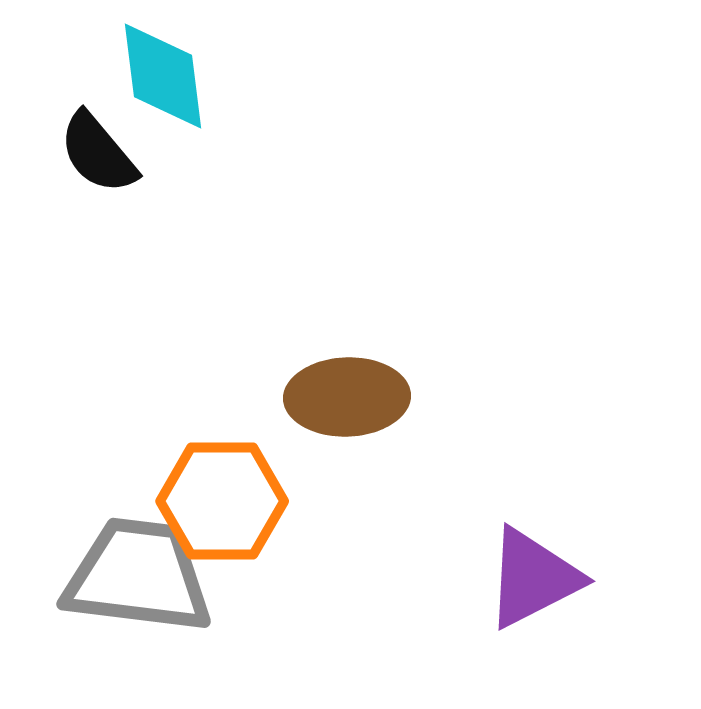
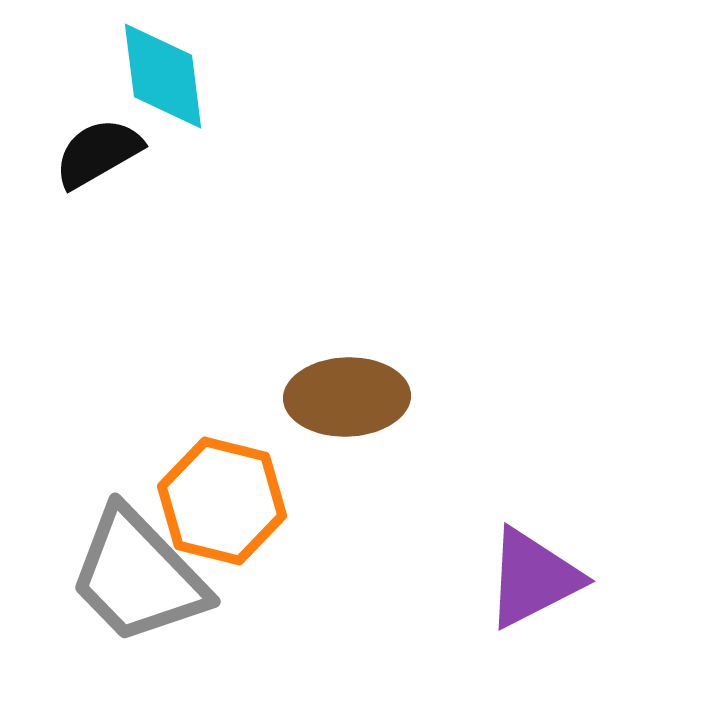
black semicircle: rotated 100 degrees clockwise
orange hexagon: rotated 14 degrees clockwise
gray trapezoid: rotated 141 degrees counterclockwise
